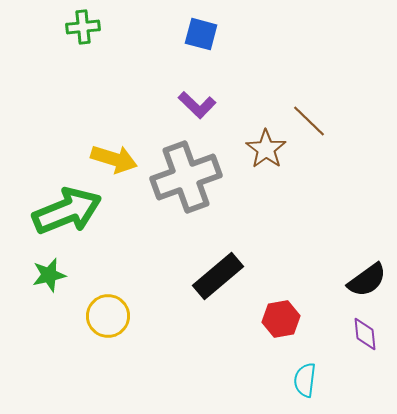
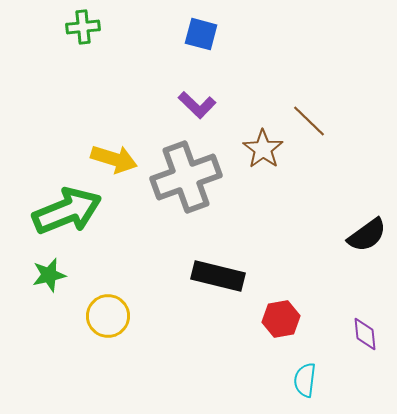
brown star: moved 3 px left
black rectangle: rotated 54 degrees clockwise
black semicircle: moved 45 px up
